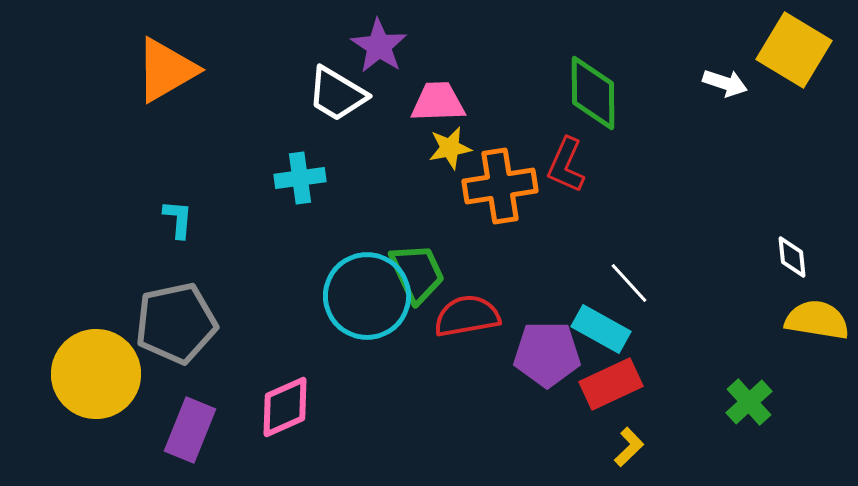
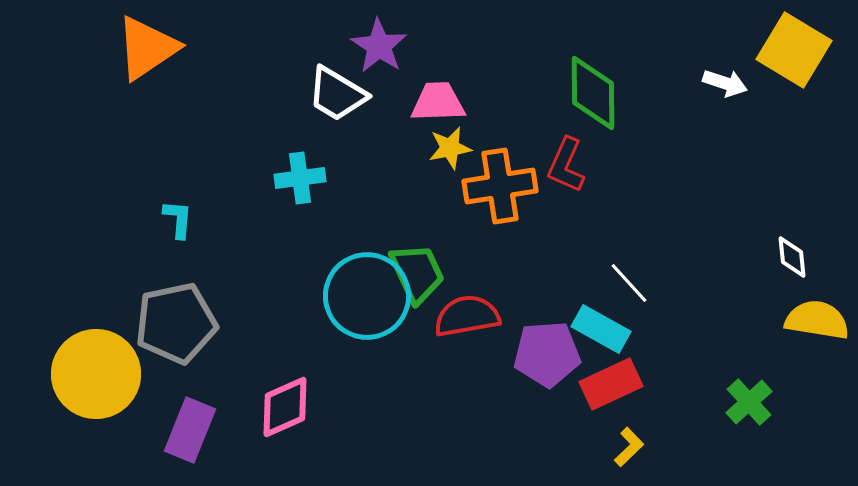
orange triangle: moved 19 px left, 22 px up; rotated 4 degrees counterclockwise
purple pentagon: rotated 4 degrees counterclockwise
